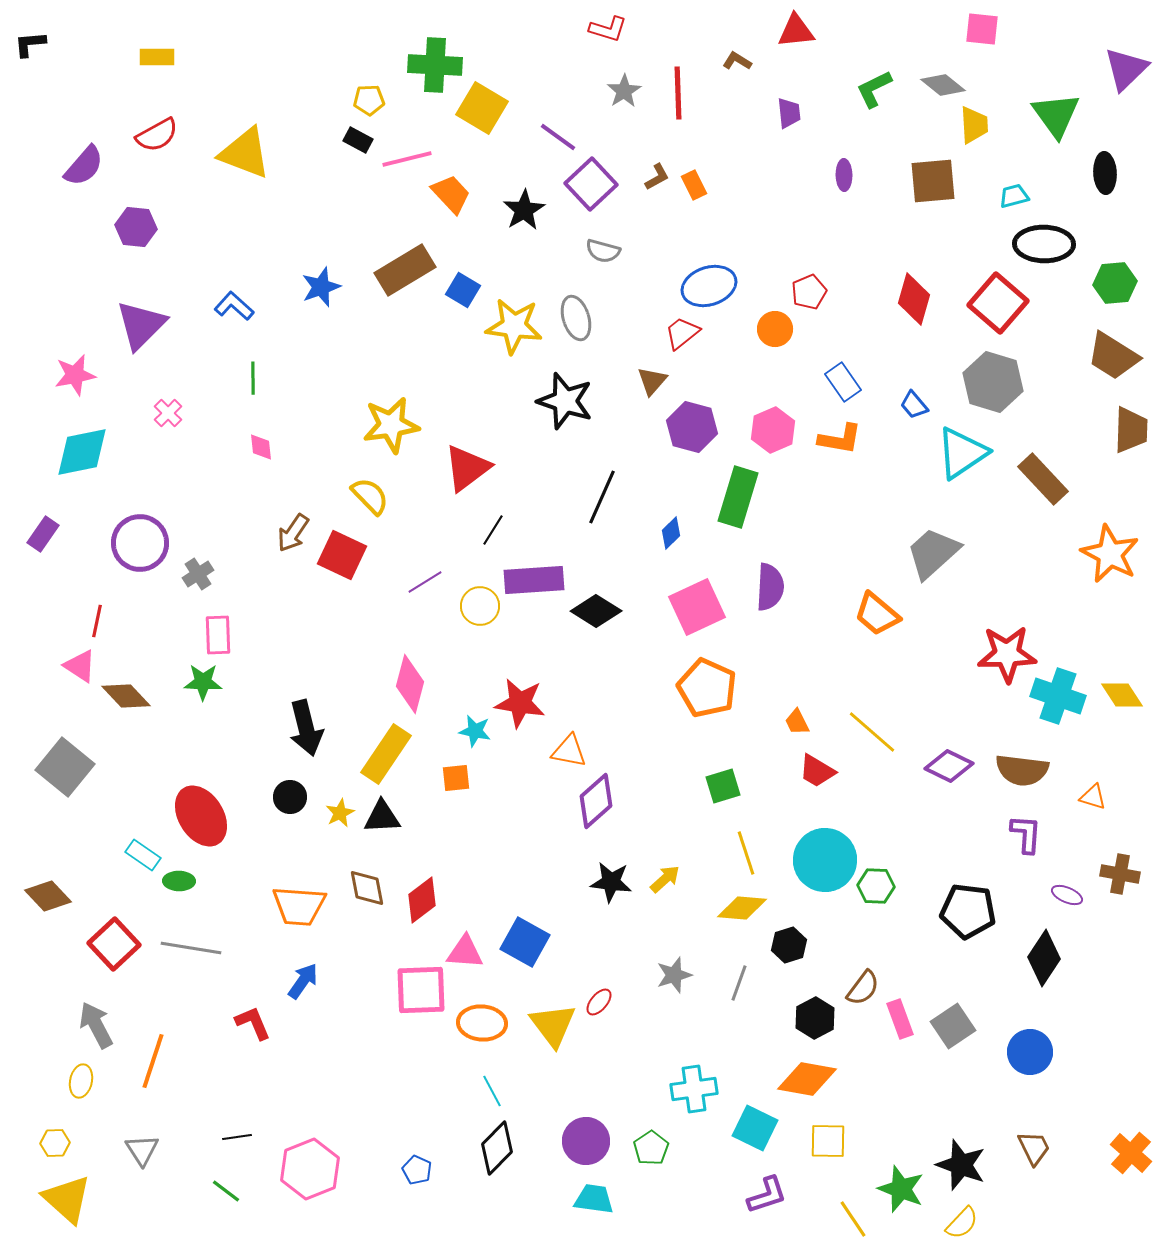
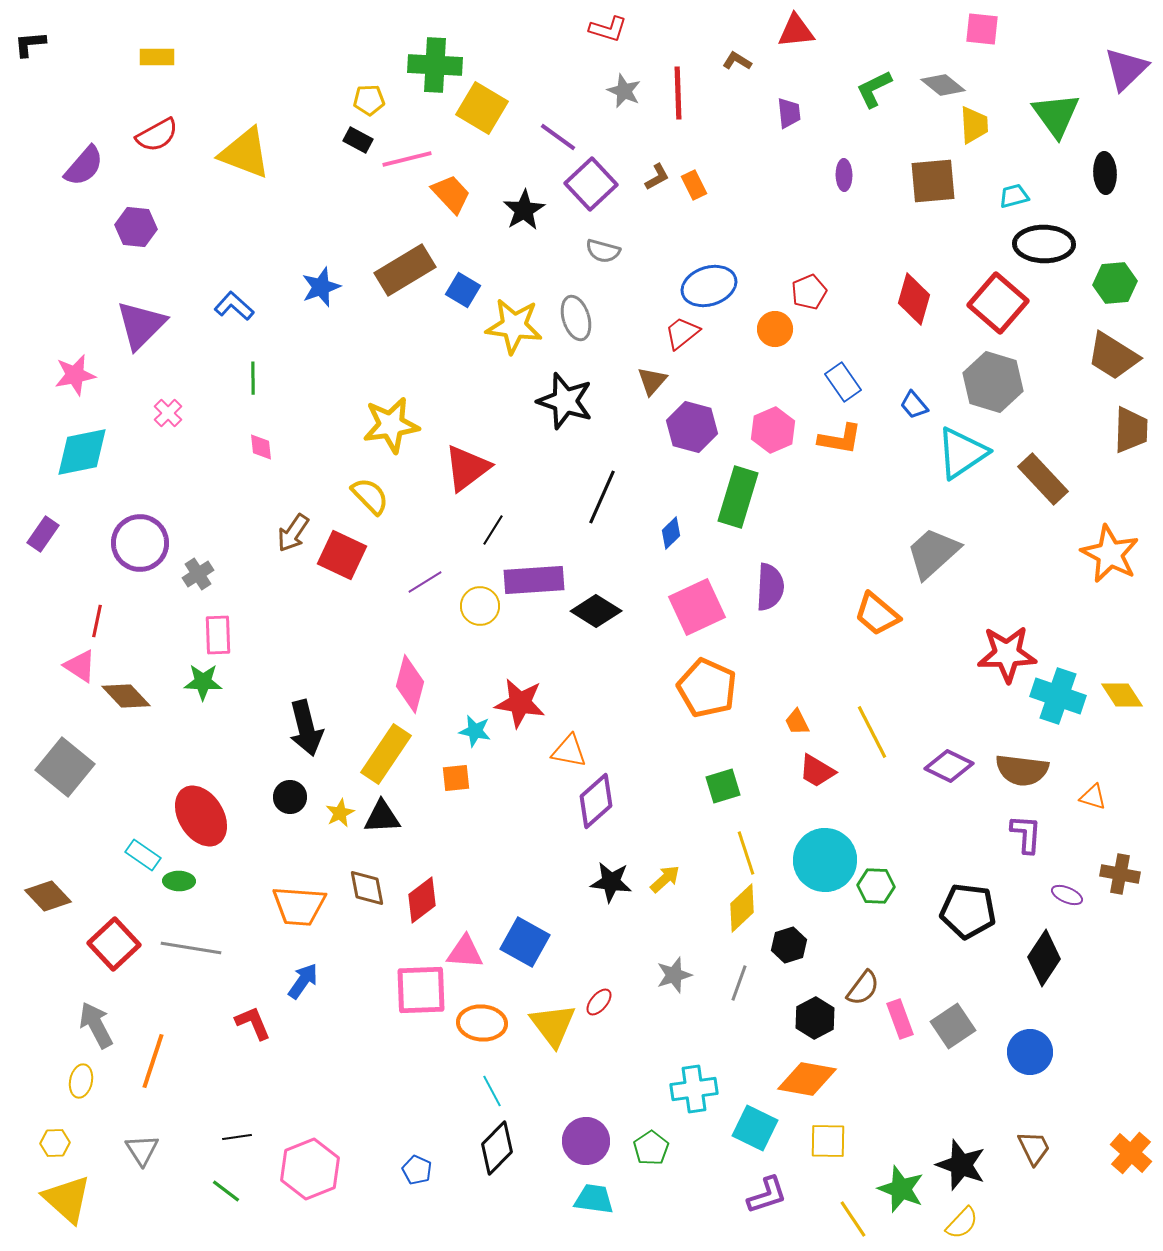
gray star at (624, 91): rotated 16 degrees counterclockwise
yellow line at (872, 732): rotated 22 degrees clockwise
yellow diamond at (742, 908): rotated 48 degrees counterclockwise
